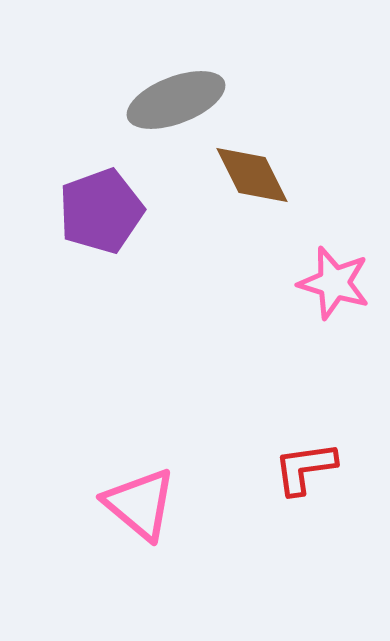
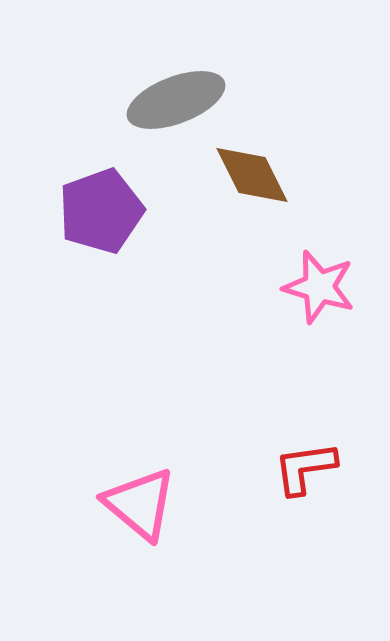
pink star: moved 15 px left, 4 px down
